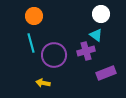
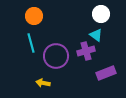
purple circle: moved 2 px right, 1 px down
